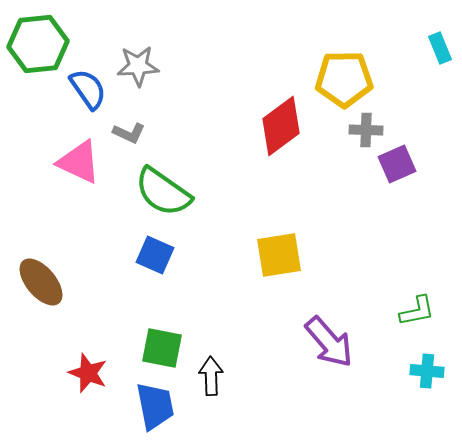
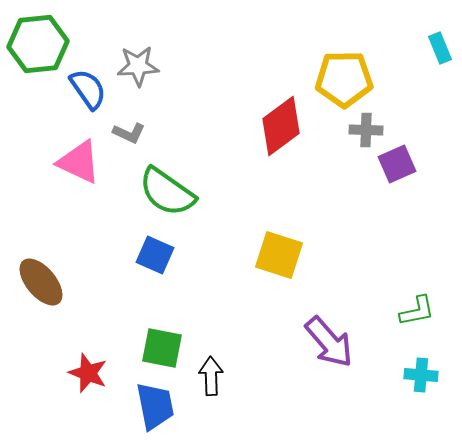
green semicircle: moved 4 px right
yellow square: rotated 27 degrees clockwise
cyan cross: moved 6 px left, 4 px down
